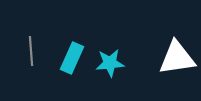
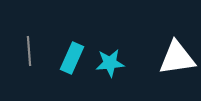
gray line: moved 2 px left
